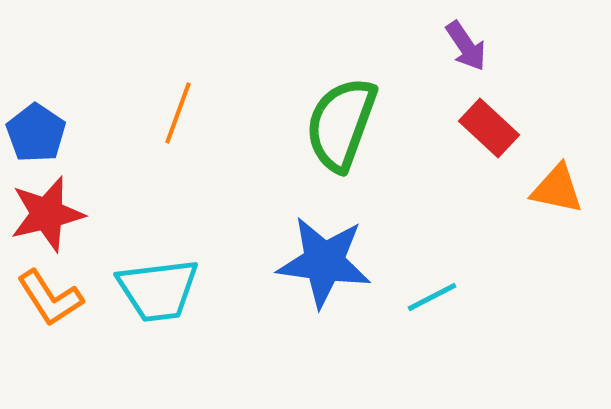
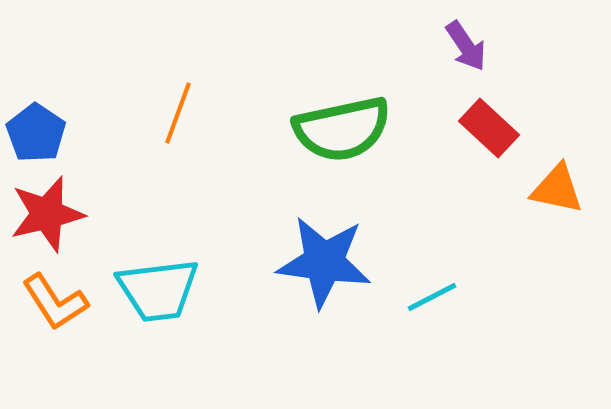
green semicircle: moved 1 px right, 5 px down; rotated 122 degrees counterclockwise
orange L-shape: moved 5 px right, 4 px down
